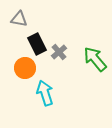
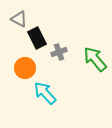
gray triangle: rotated 18 degrees clockwise
black rectangle: moved 6 px up
gray cross: rotated 21 degrees clockwise
cyan arrow: rotated 25 degrees counterclockwise
